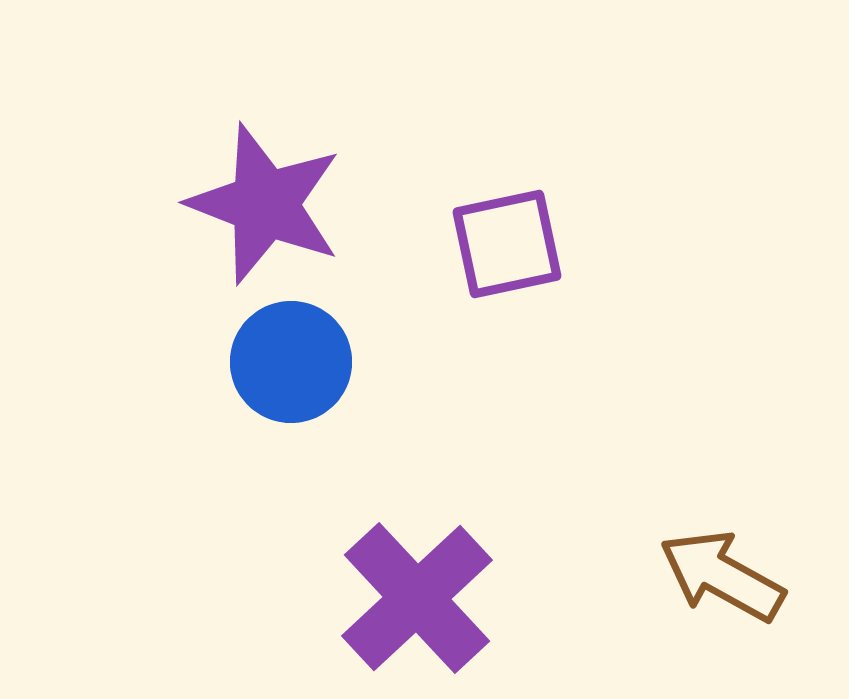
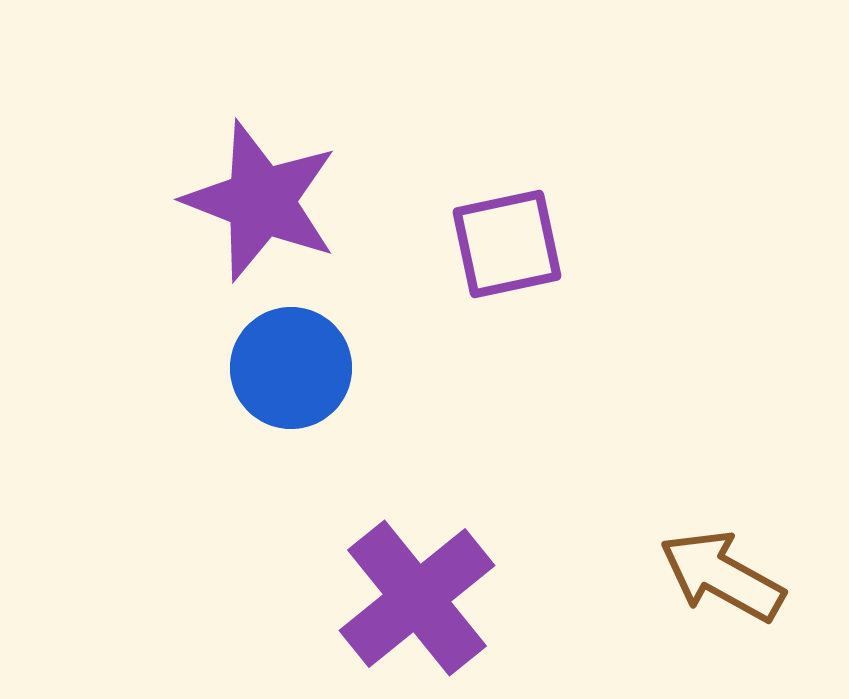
purple star: moved 4 px left, 3 px up
blue circle: moved 6 px down
purple cross: rotated 4 degrees clockwise
